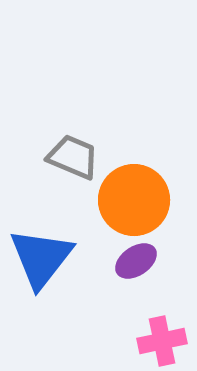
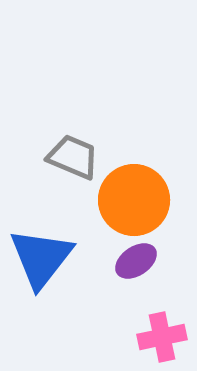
pink cross: moved 4 px up
